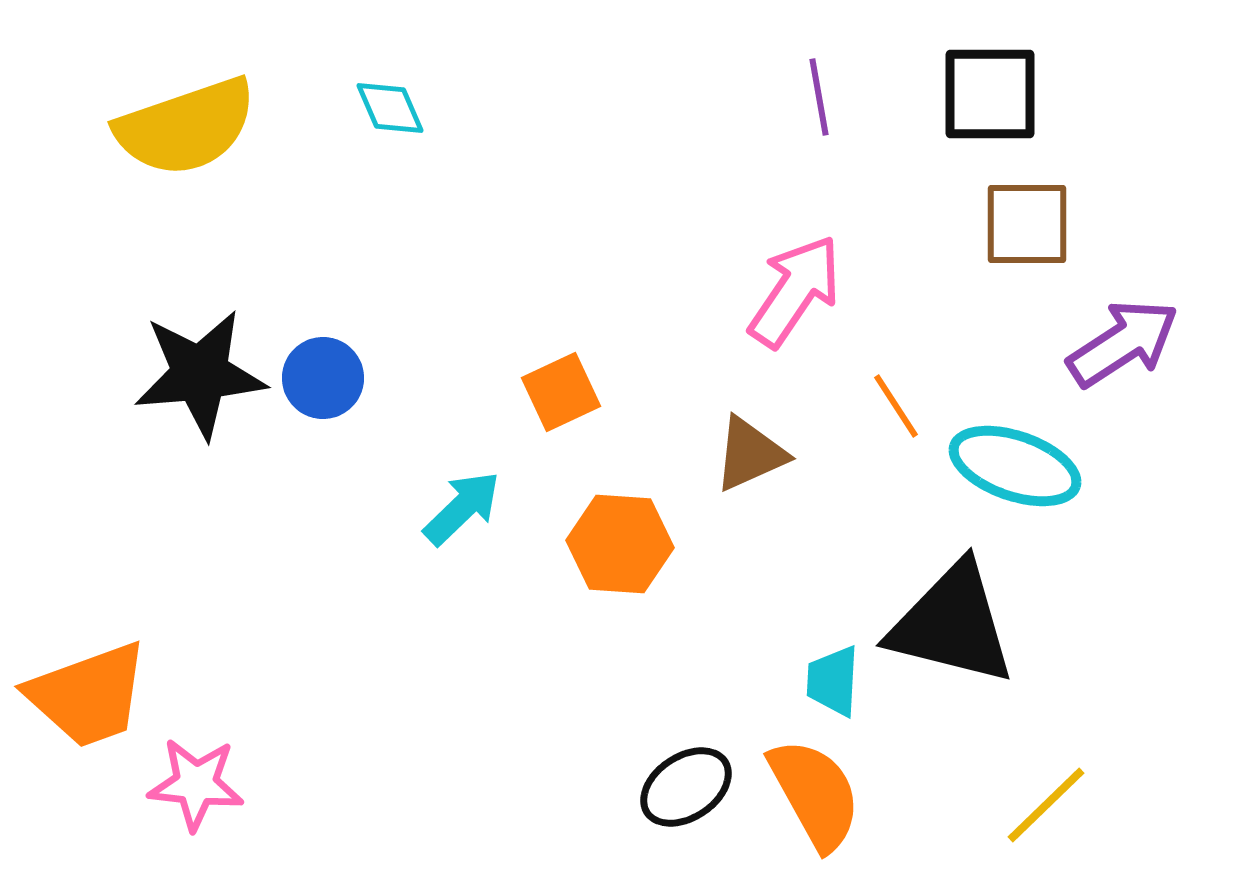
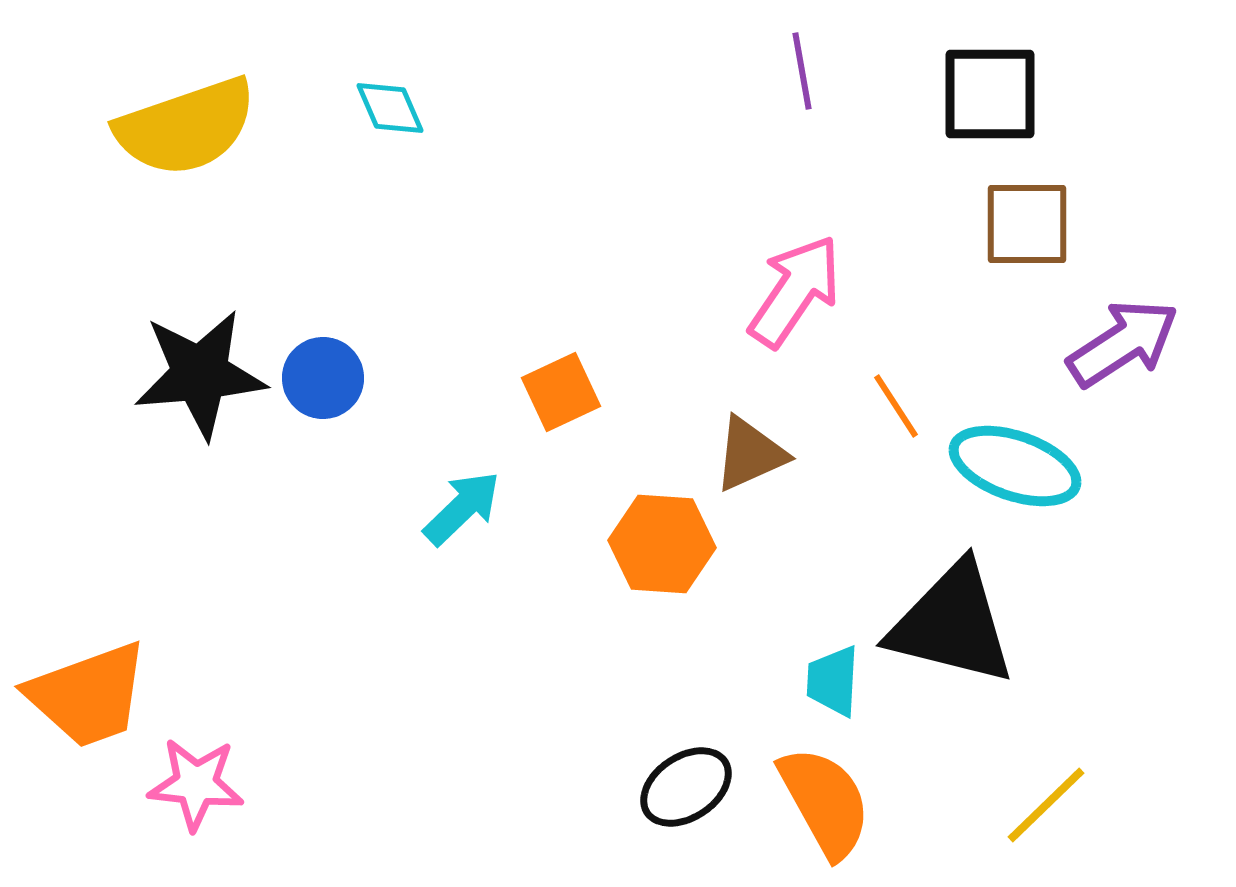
purple line: moved 17 px left, 26 px up
orange hexagon: moved 42 px right
orange semicircle: moved 10 px right, 8 px down
